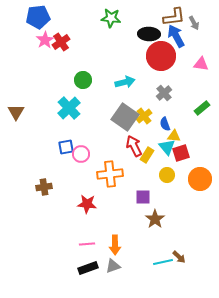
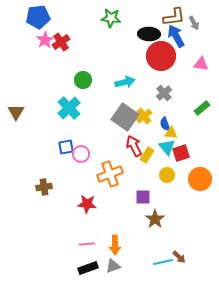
yellow triangle: moved 3 px left, 3 px up
orange cross: rotated 15 degrees counterclockwise
